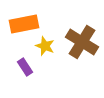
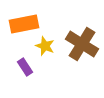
brown cross: moved 2 px down
